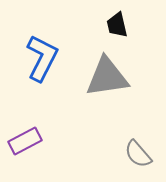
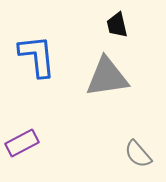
blue L-shape: moved 5 px left, 2 px up; rotated 33 degrees counterclockwise
purple rectangle: moved 3 px left, 2 px down
